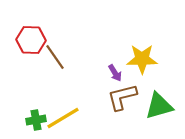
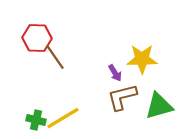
red hexagon: moved 6 px right, 2 px up
green cross: rotated 24 degrees clockwise
